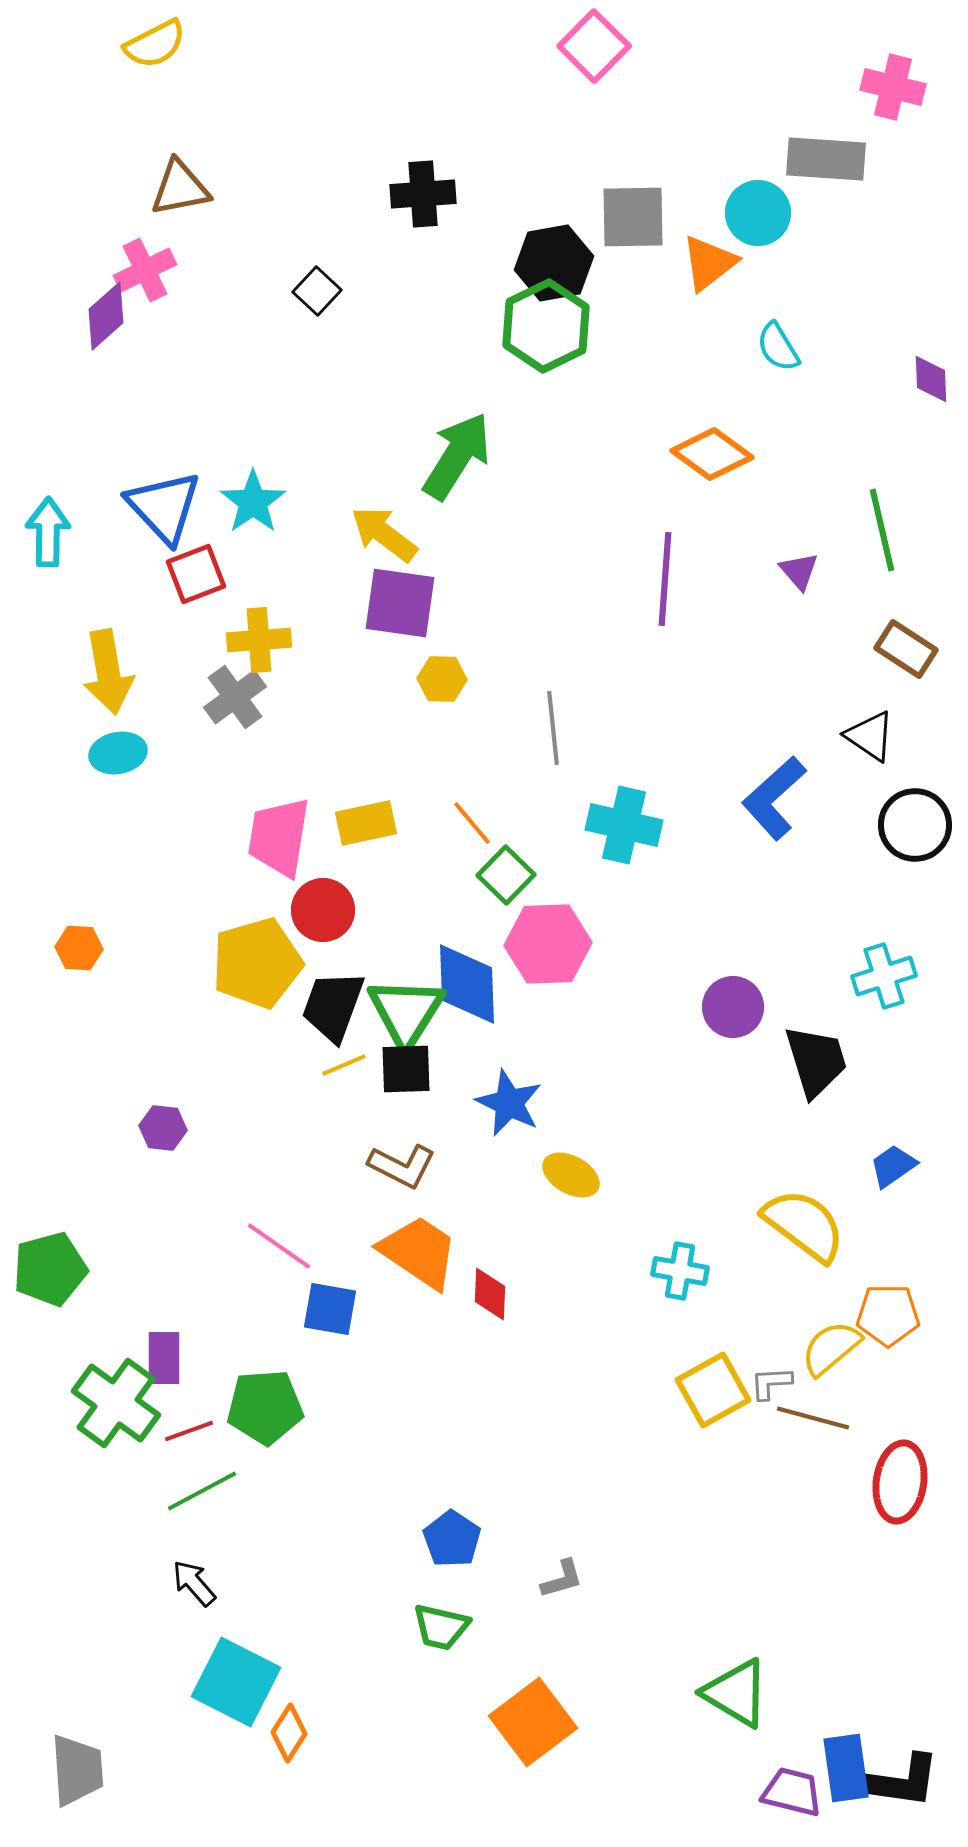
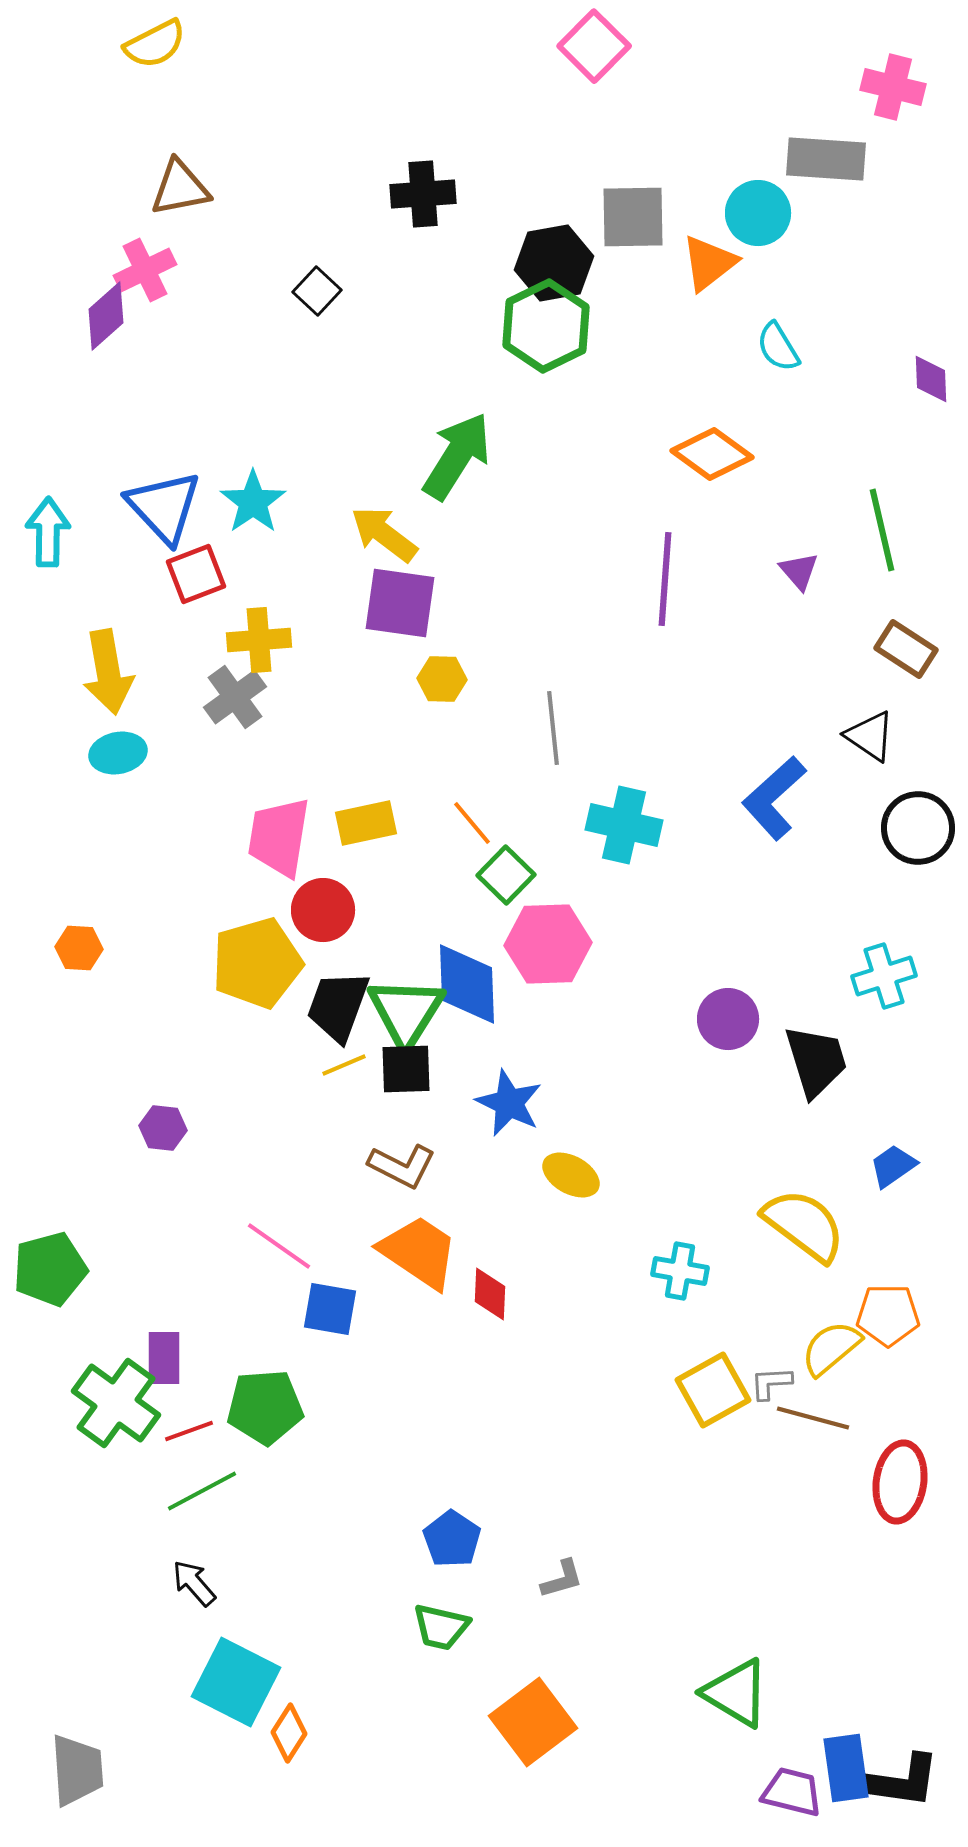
black circle at (915, 825): moved 3 px right, 3 px down
black trapezoid at (333, 1006): moved 5 px right
purple circle at (733, 1007): moved 5 px left, 12 px down
